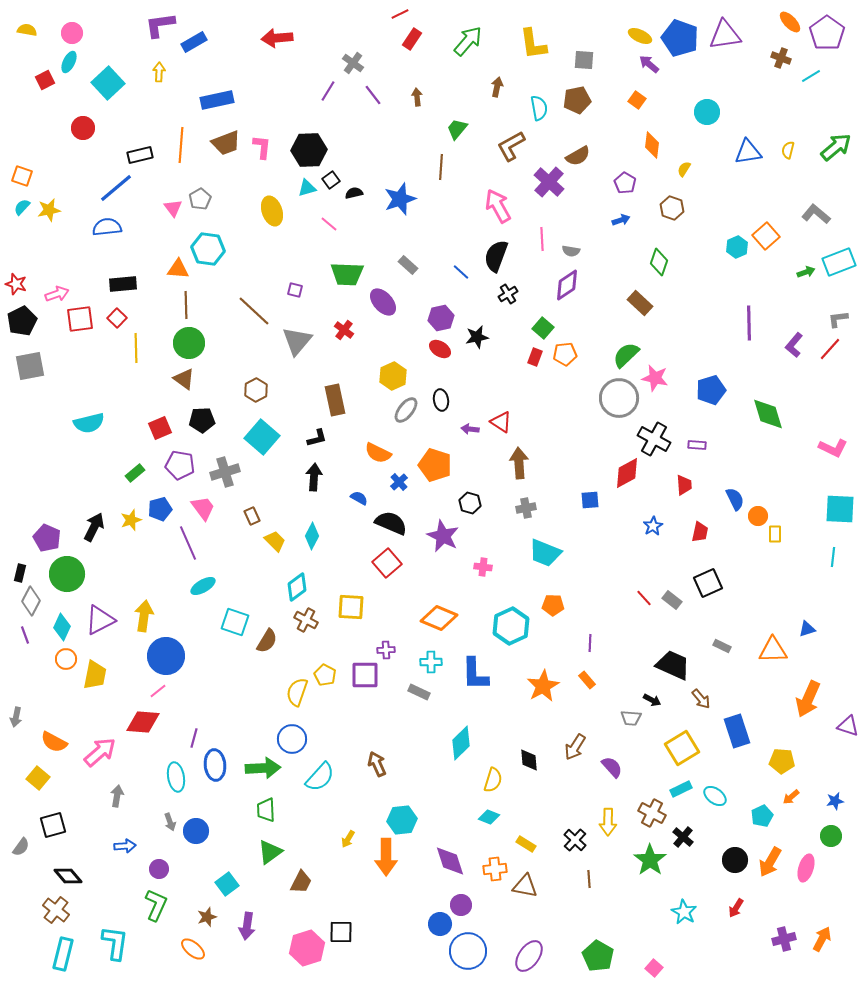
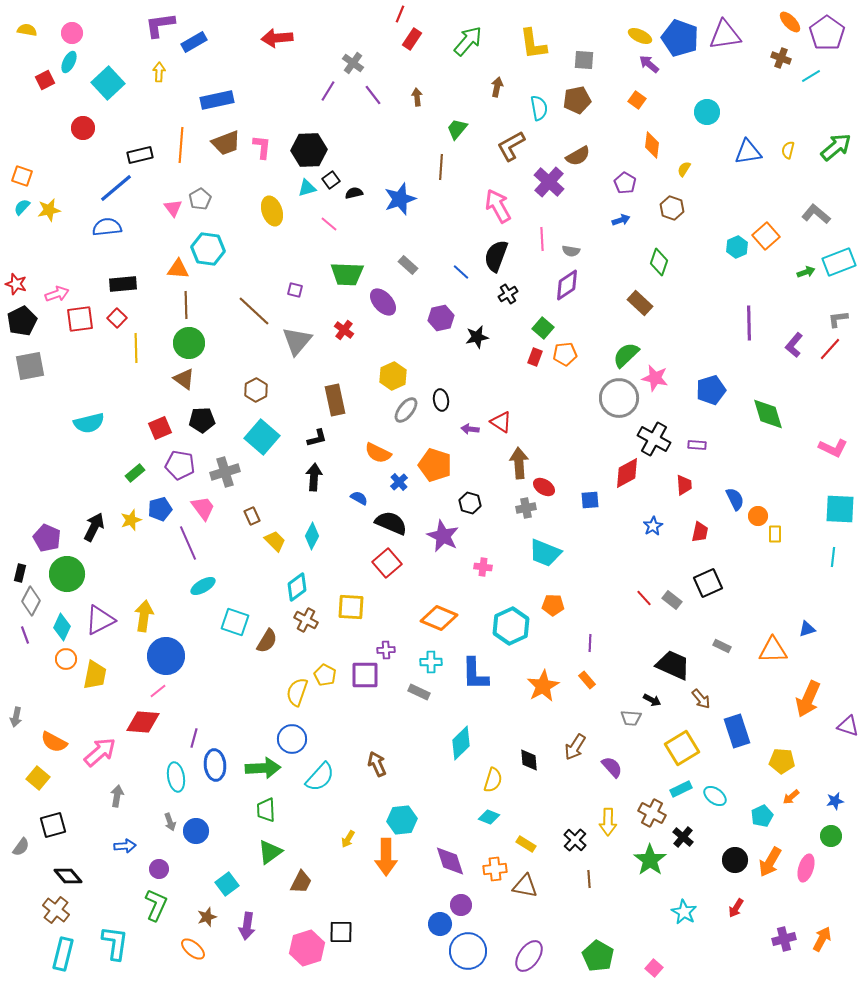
red line at (400, 14): rotated 42 degrees counterclockwise
red ellipse at (440, 349): moved 104 px right, 138 px down
